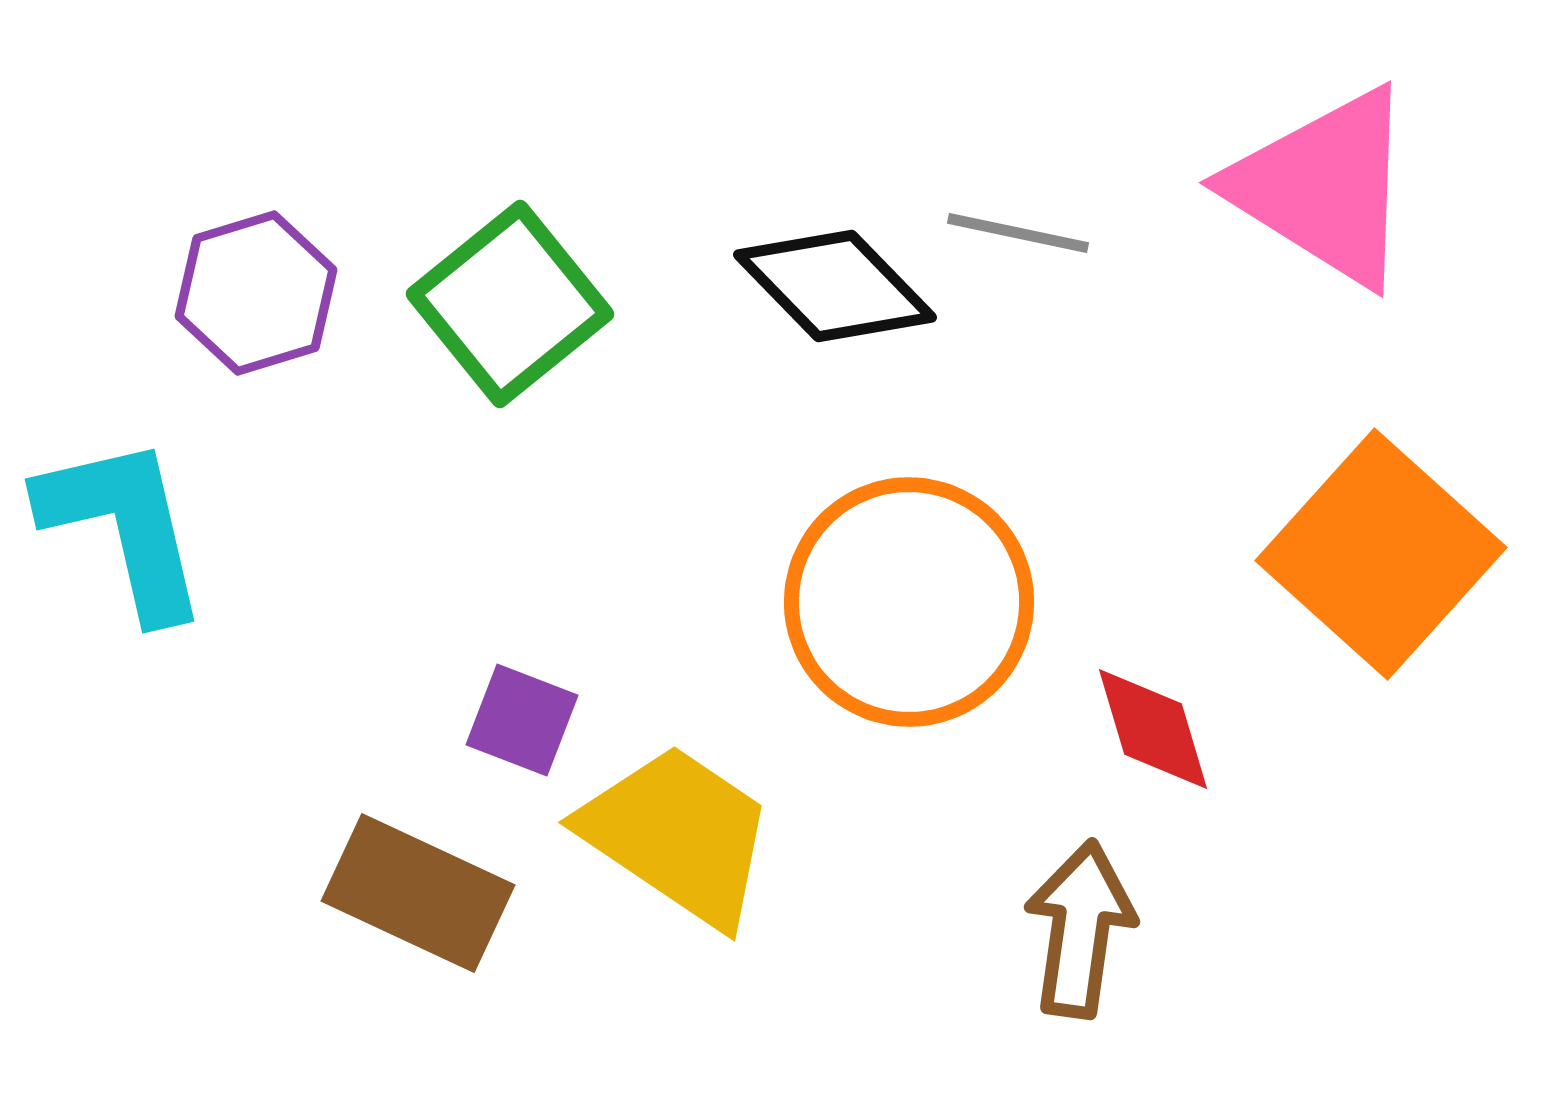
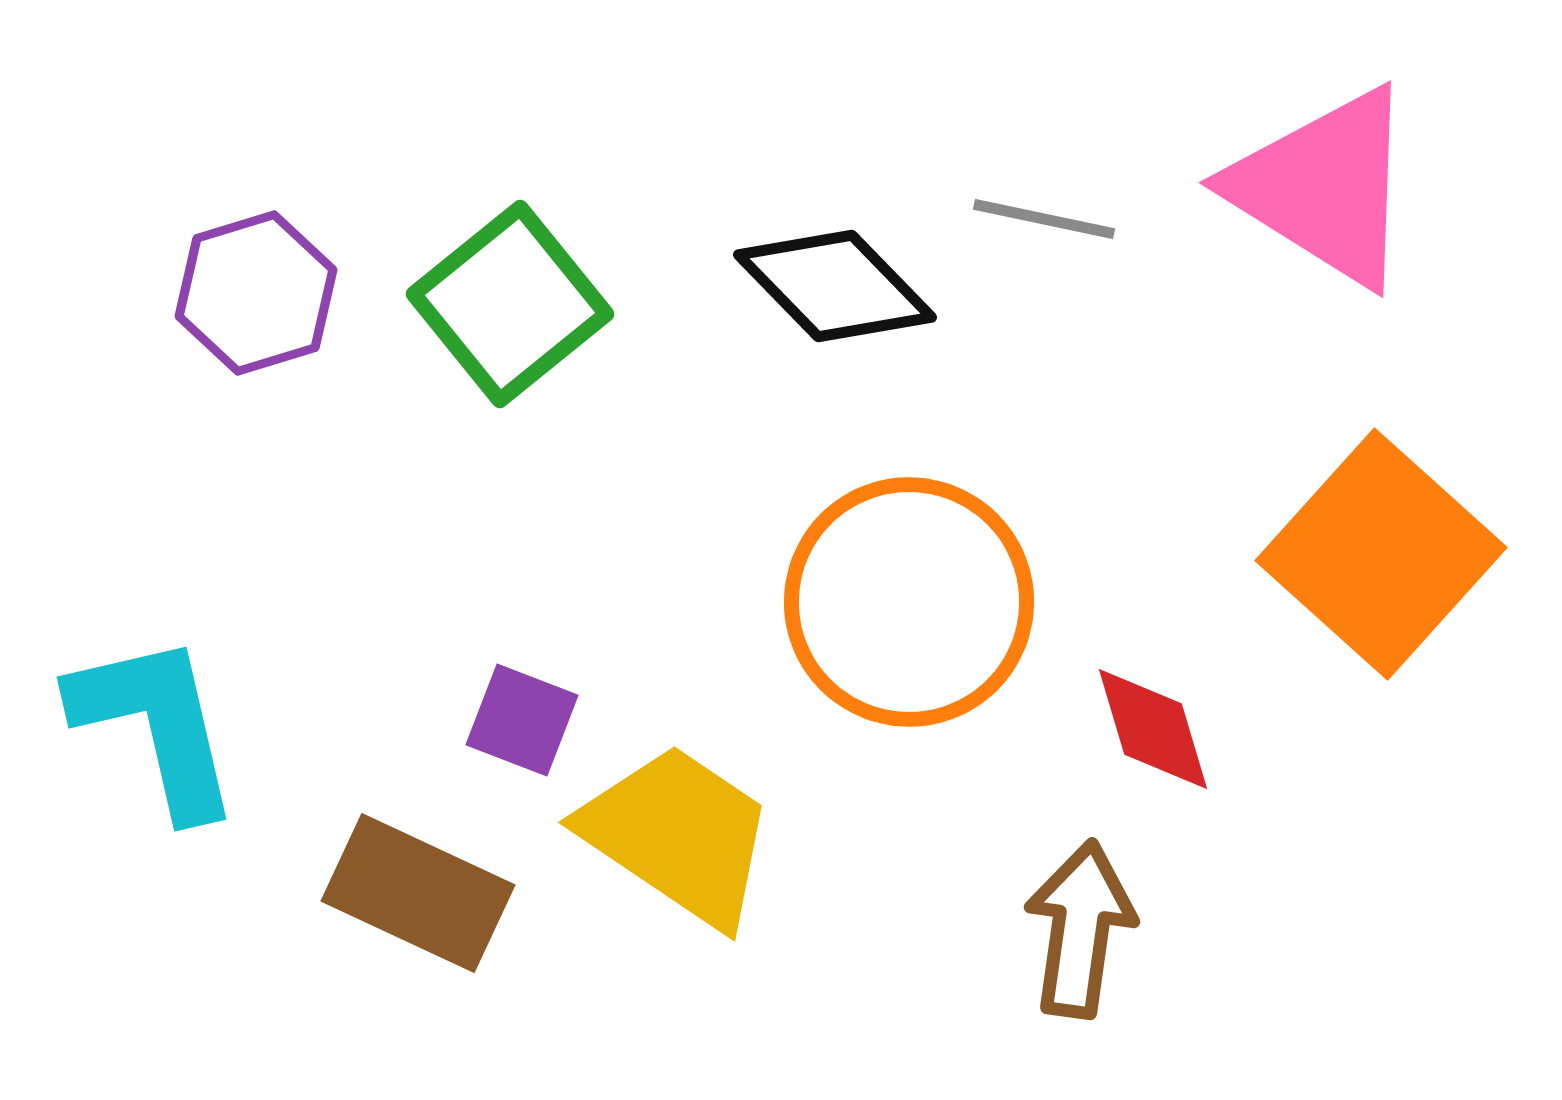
gray line: moved 26 px right, 14 px up
cyan L-shape: moved 32 px right, 198 px down
